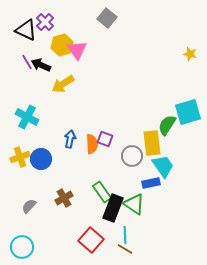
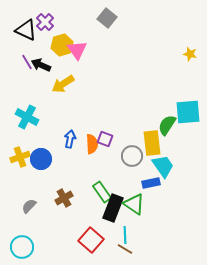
cyan square: rotated 12 degrees clockwise
